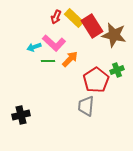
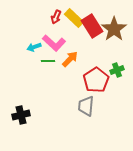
brown star: moved 6 px up; rotated 25 degrees clockwise
